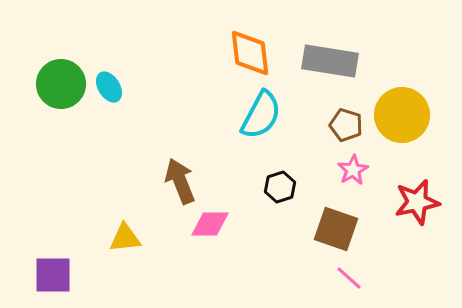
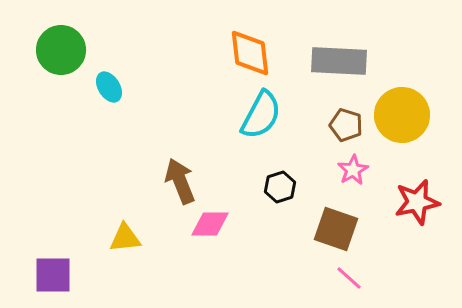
gray rectangle: moved 9 px right; rotated 6 degrees counterclockwise
green circle: moved 34 px up
